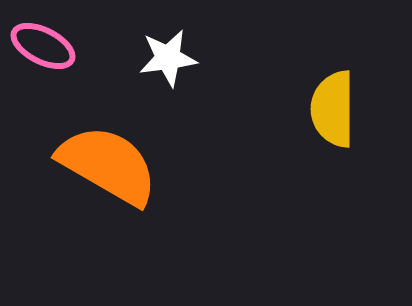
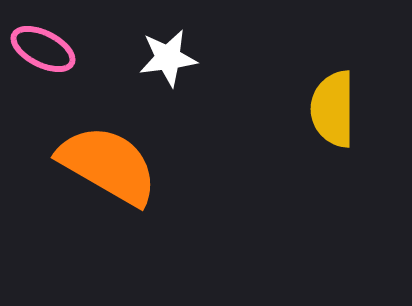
pink ellipse: moved 3 px down
